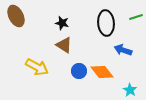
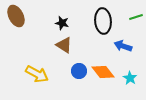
black ellipse: moved 3 px left, 2 px up
blue arrow: moved 4 px up
yellow arrow: moved 7 px down
orange diamond: moved 1 px right
cyan star: moved 12 px up
